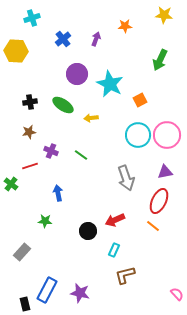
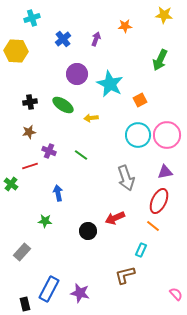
purple cross: moved 2 px left
red arrow: moved 2 px up
cyan rectangle: moved 27 px right
blue rectangle: moved 2 px right, 1 px up
pink semicircle: moved 1 px left
